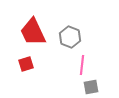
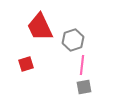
red trapezoid: moved 7 px right, 5 px up
gray hexagon: moved 3 px right, 3 px down; rotated 20 degrees clockwise
gray square: moved 7 px left
